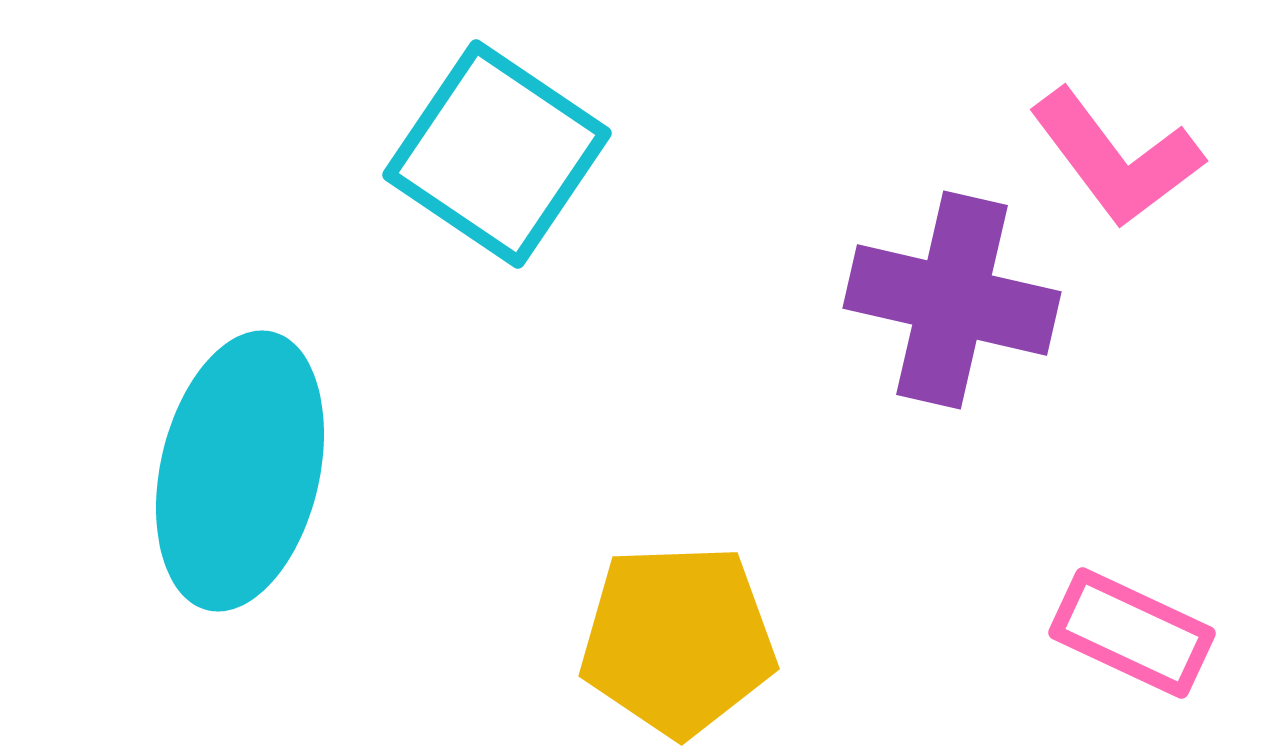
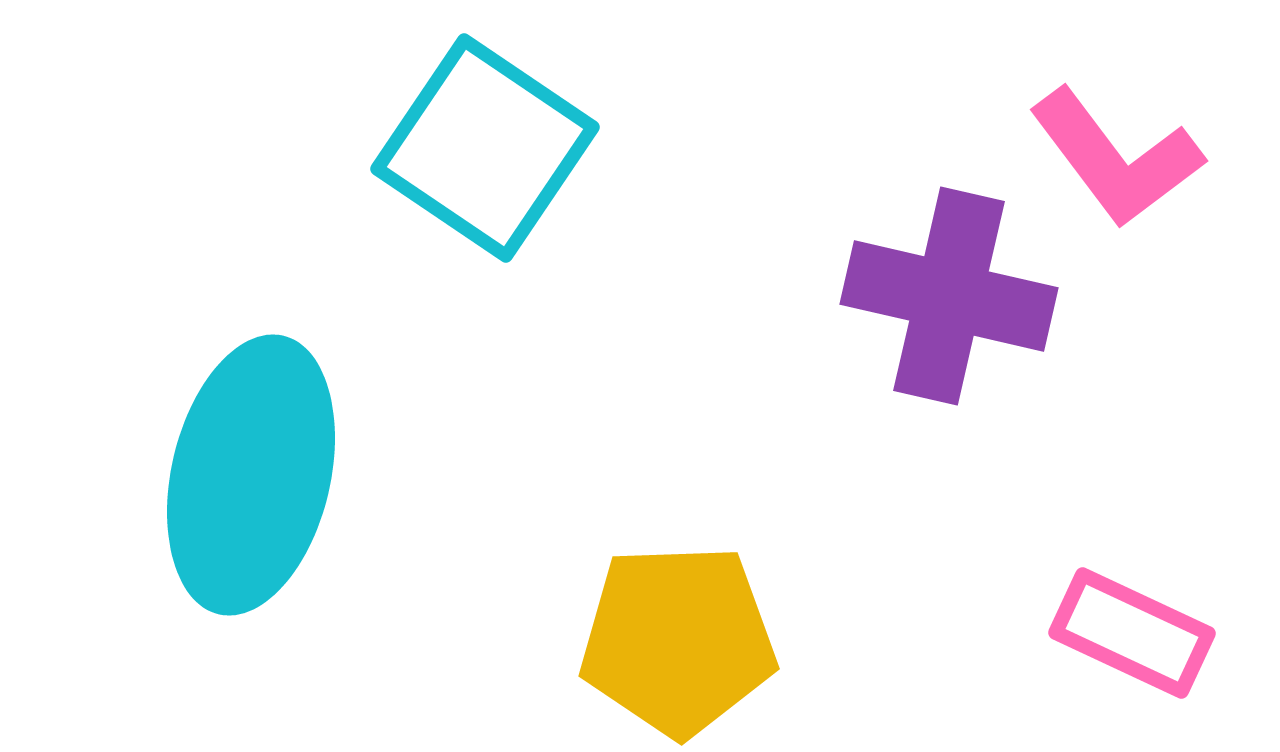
cyan square: moved 12 px left, 6 px up
purple cross: moved 3 px left, 4 px up
cyan ellipse: moved 11 px right, 4 px down
